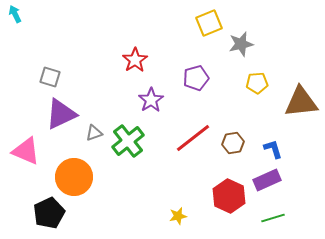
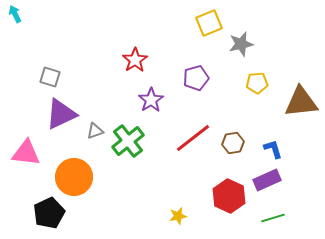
gray triangle: moved 1 px right, 2 px up
pink triangle: moved 2 px down; rotated 16 degrees counterclockwise
